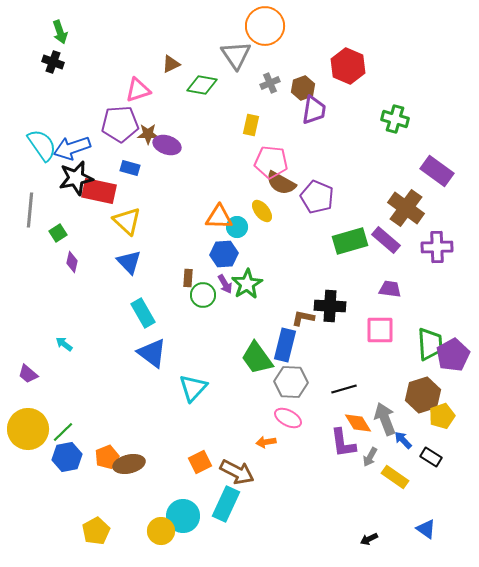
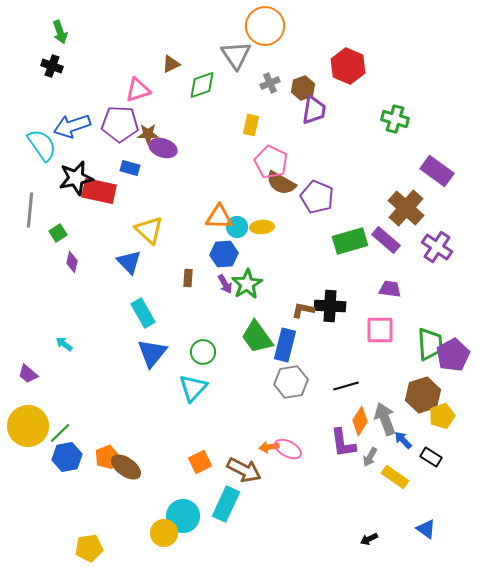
black cross at (53, 62): moved 1 px left, 4 px down
green diamond at (202, 85): rotated 28 degrees counterclockwise
purple pentagon at (120, 124): rotated 6 degrees clockwise
purple ellipse at (167, 145): moved 4 px left, 3 px down
blue arrow at (72, 148): moved 22 px up
pink pentagon at (271, 162): rotated 20 degrees clockwise
brown cross at (406, 208): rotated 6 degrees clockwise
yellow ellipse at (262, 211): moved 16 px down; rotated 55 degrees counterclockwise
yellow triangle at (127, 221): moved 22 px right, 9 px down
purple cross at (437, 247): rotated 36 degrees clockwise
green circle at (203, 295): moved 57 px down
brown L-shape at (303, 318): moved 8 px up
blue triangle at (152, 353): rotated 32 degrees clockwise
green trapezoid at (257, 358): moved 21 px up
gray hexagon at (291, 382): rotated 12 degrees counterclockwise
black line at (344, 389): moved 2 px right, 3 px up
pink ellipse at (288, 418): moved 31 px down
orange diamond at (358, 423): moved 2 px right, 2 px up; rotated 64 degrees clockwise
yellow circle at (28, 429): moved 3 px up
green line at (63, 432): moved 3 px left, 1 px down
orange arrow at (266, 442): moved 3 px right, 5 px down
brown ellipse at (129, 464): moved 3 px left, 3 px down; rotated 48 degrees clockwise
brown arrow at (237, 472): moved 7 px right, 2 px up
yellow pentagon at (96, 531): moved 7 px left, 17 px down; rotated 20 degrees clockwise
yellow circle at (161, 531): moved 3 px right, 2 px down
